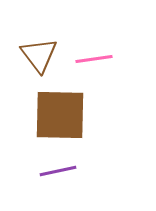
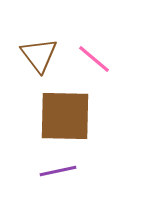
pink line: rotated 48 degrees clockwise
brown square: moved 5 px right, 1 px down
